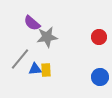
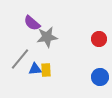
red circle: moved 2 px down
